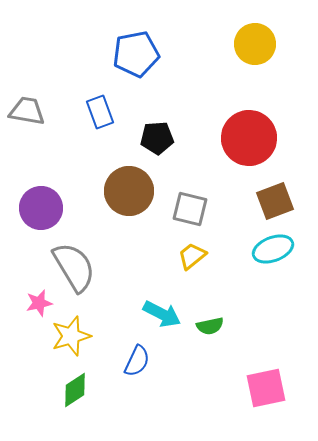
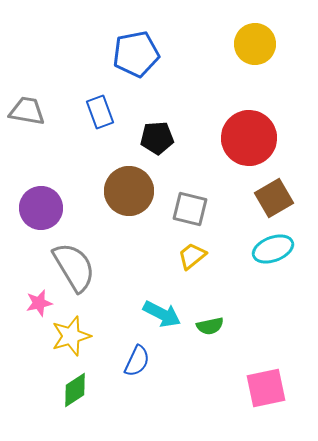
brown square: moved 1 px left, 3 px up; rotated 9 degrees counterclockwise
